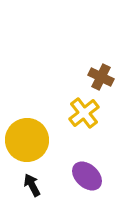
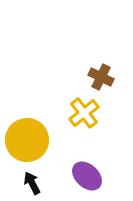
black arrow: moved 2 px up
